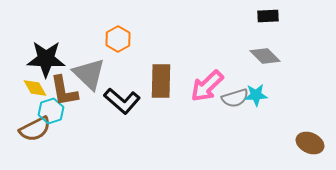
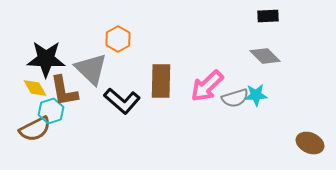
gray triangle: moved 2 px right, 5 px up
